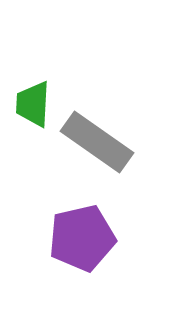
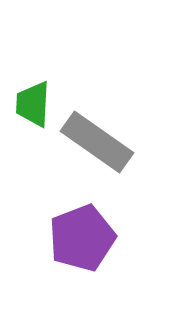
purple pentagon: rotated 8 degrees counterclockwise
